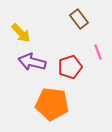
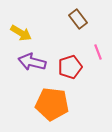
brown rectangle: moved 1 px left
yellow arrow: rotated 15 degrees counterclockwise
